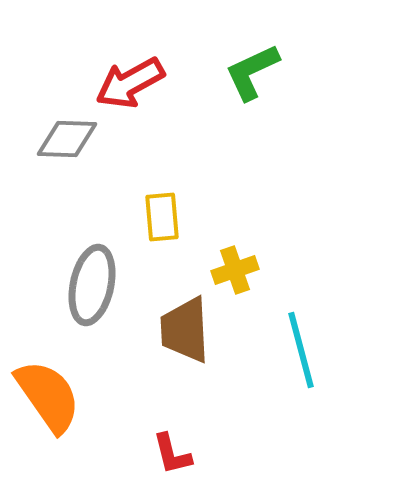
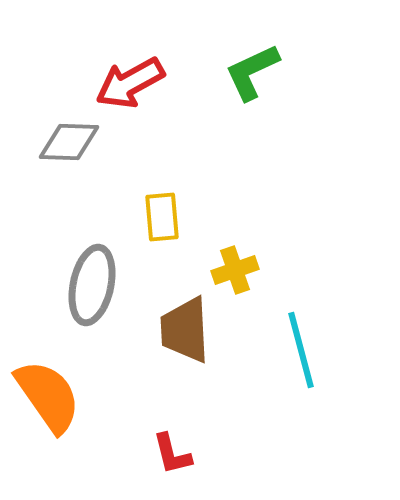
gray diamond: moved 2 px right, 3 px down
